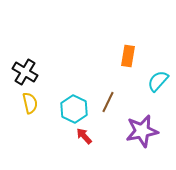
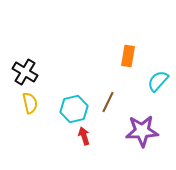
cyan hexagon: rotated 20 degrees clockwise
purple star: rotated 8 degrees clockwise
red arrow: rotated 24 degrees clockwise
